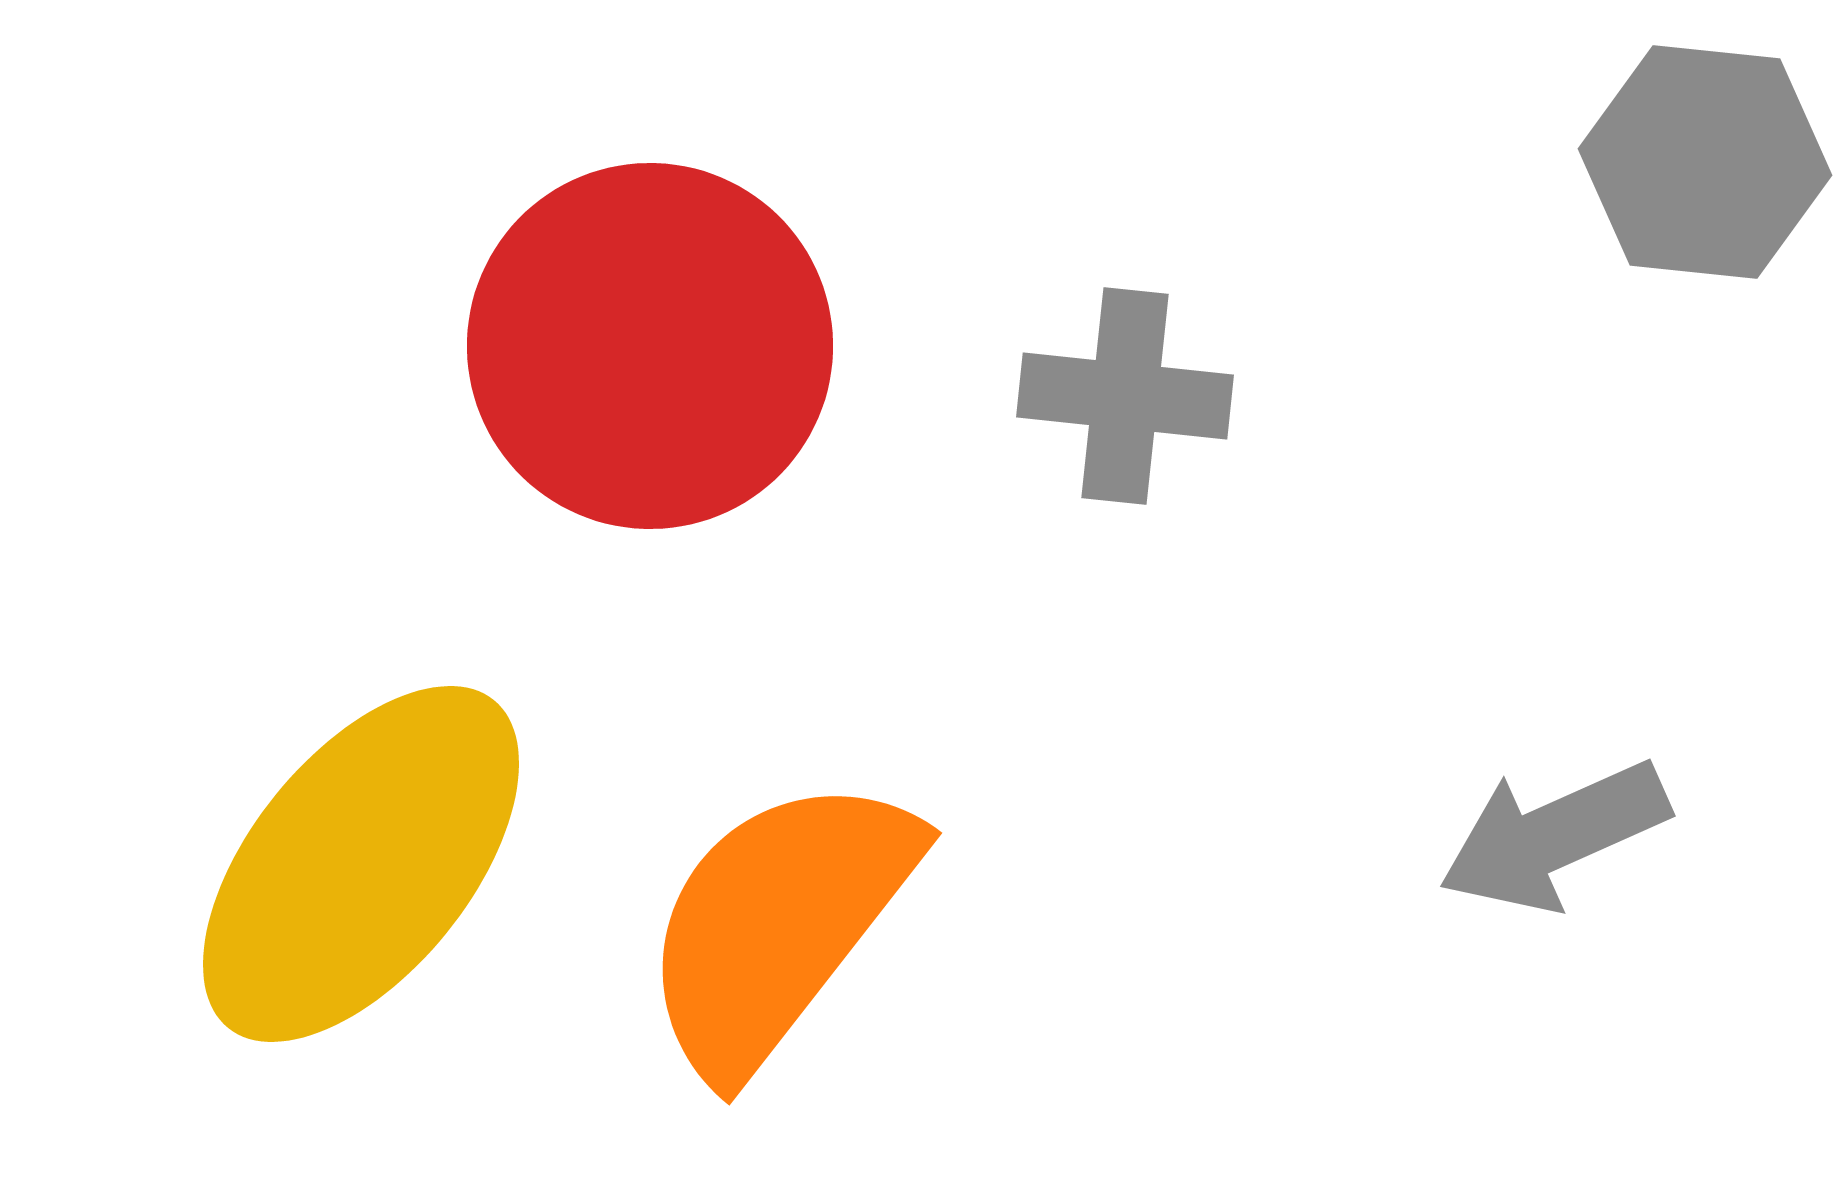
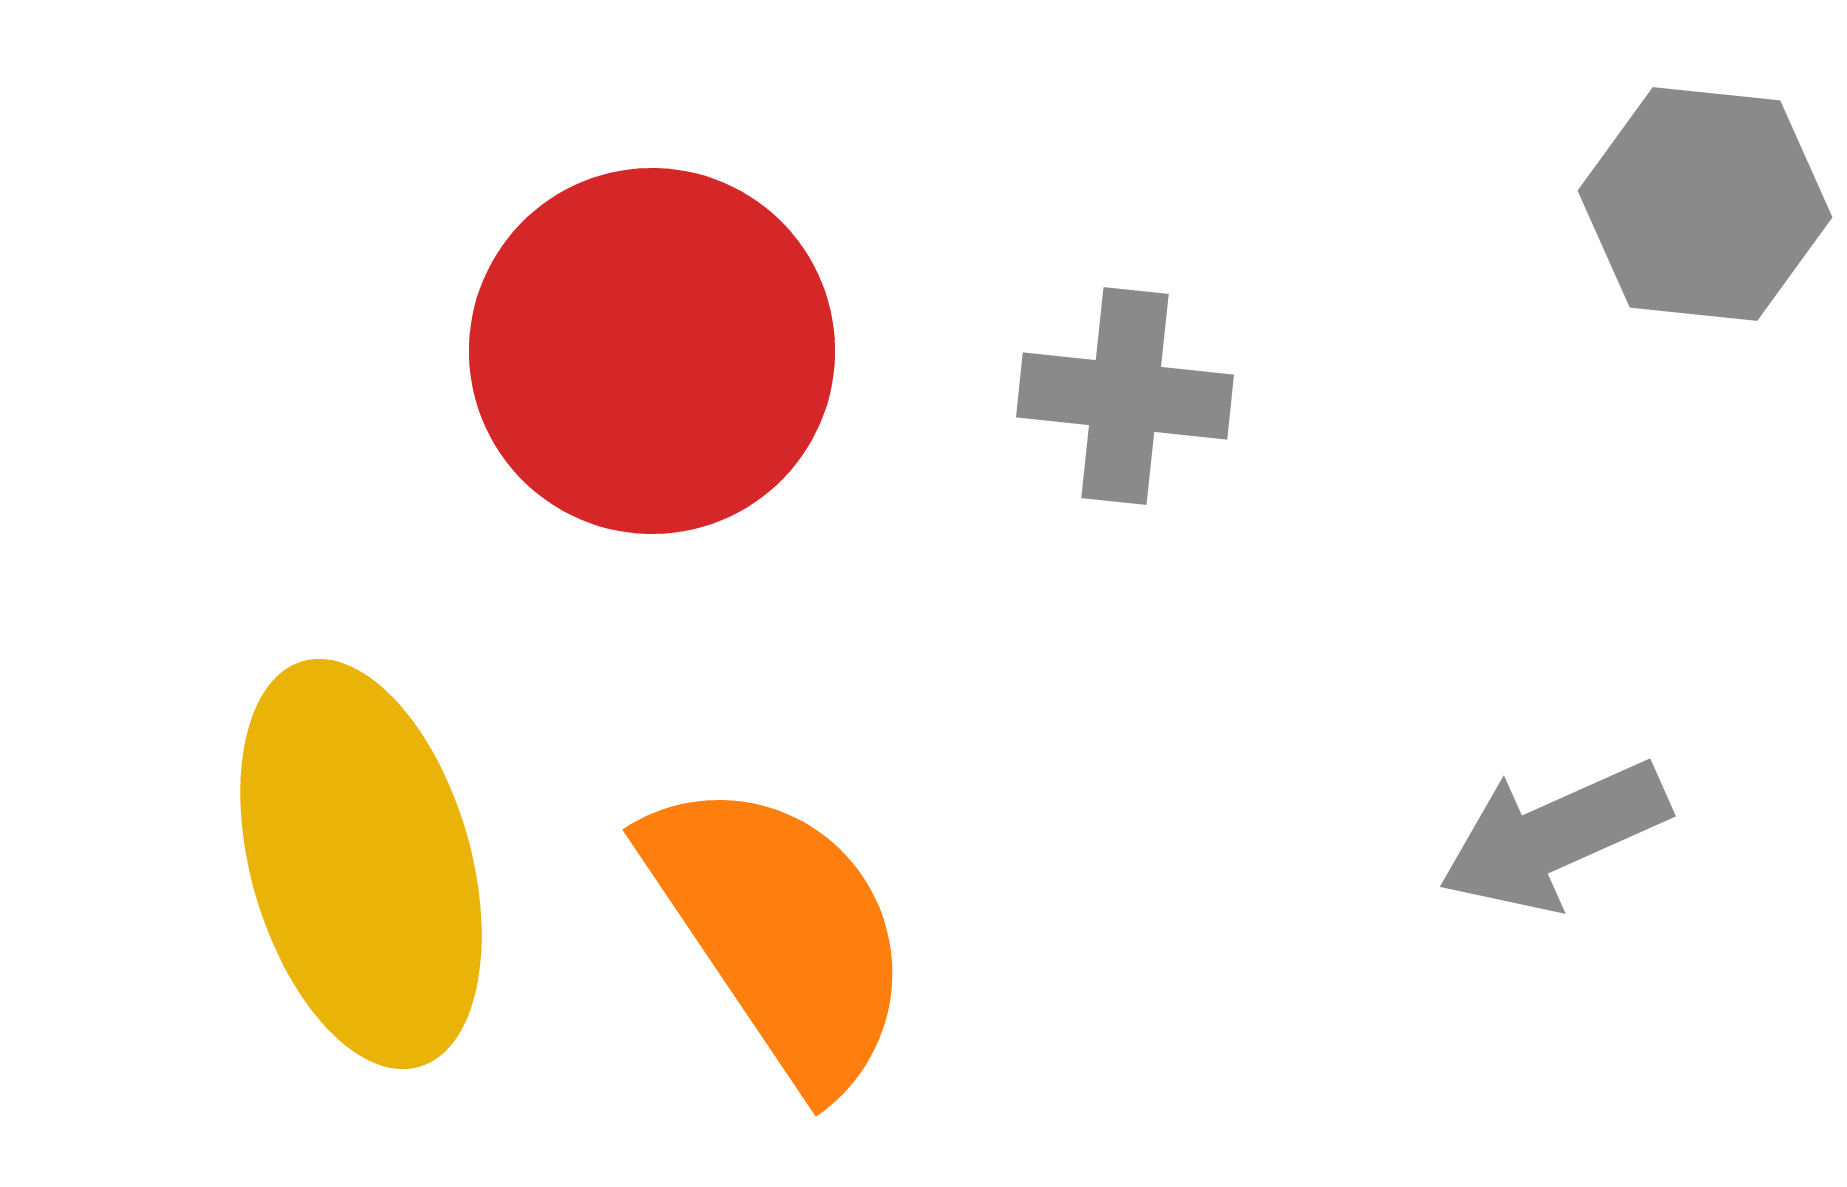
gray hexagon: moved 42 px down
red circle: moved 2 px right, 5 px down
yellow ellipse: rotated 55 degrees counterclockwise
orange semicircle: moved 2 px right, 8 px down; rotated 108 degrees clockwise
